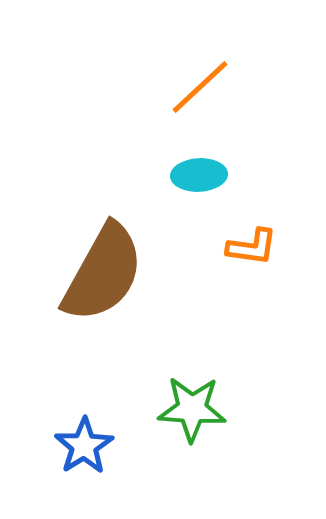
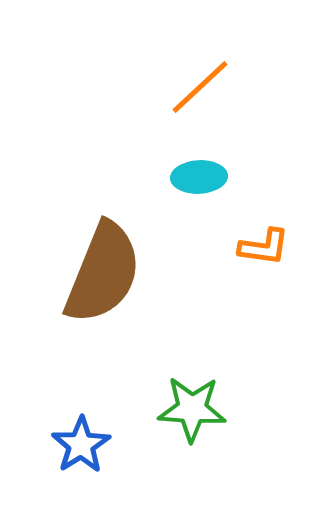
cyan ellipse: moved 2 px down
orange L-shape: moved 12 px right
brown semicircle: rotated 7 degrees counterclockwise
blue star: moved 3 px left, 1 px up
